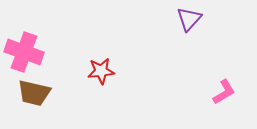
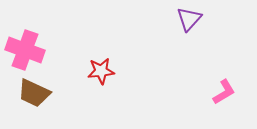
pink cross: moved 1 px right, 2 px up
brown trapezoid: rotated 12 degrees clockwise
